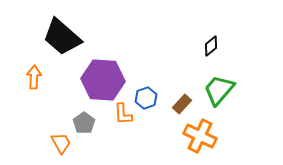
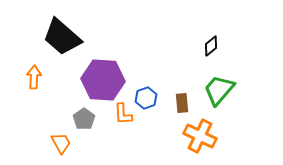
brown rectangle: moved 1 px up; rotated 48 degrees counterclockwise
gray pentagon: moved 4 px up
